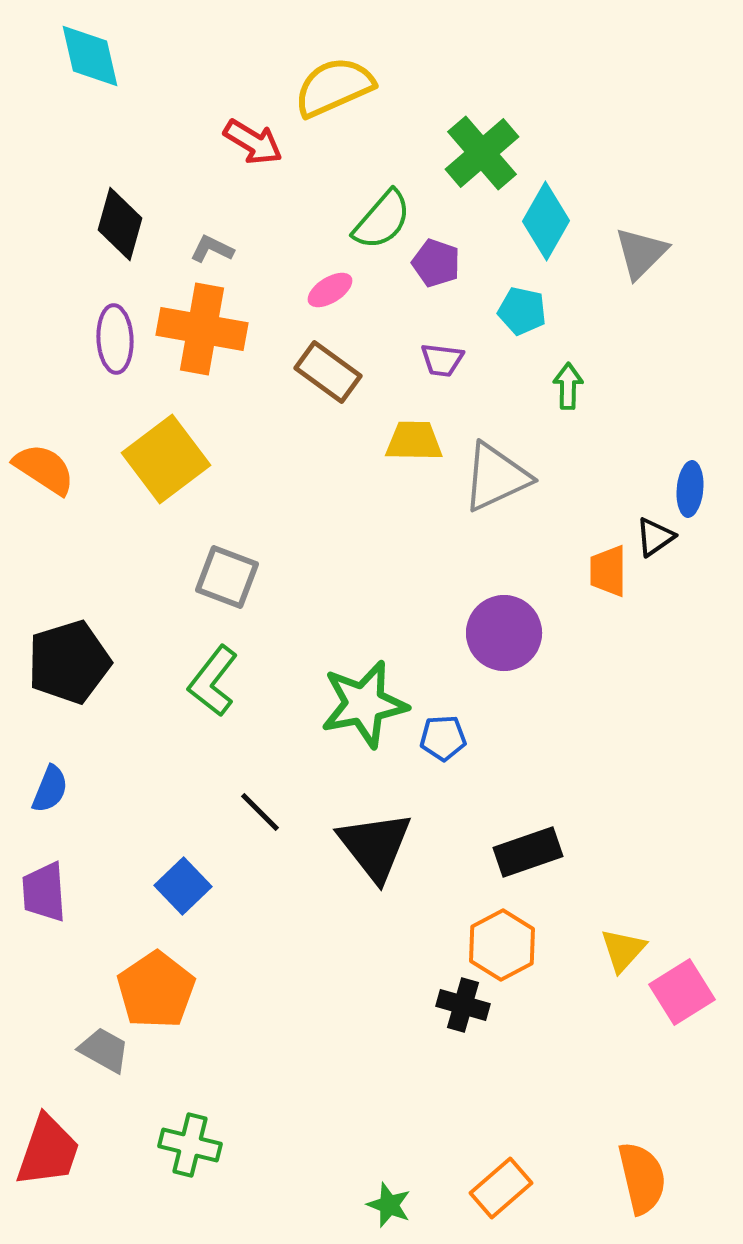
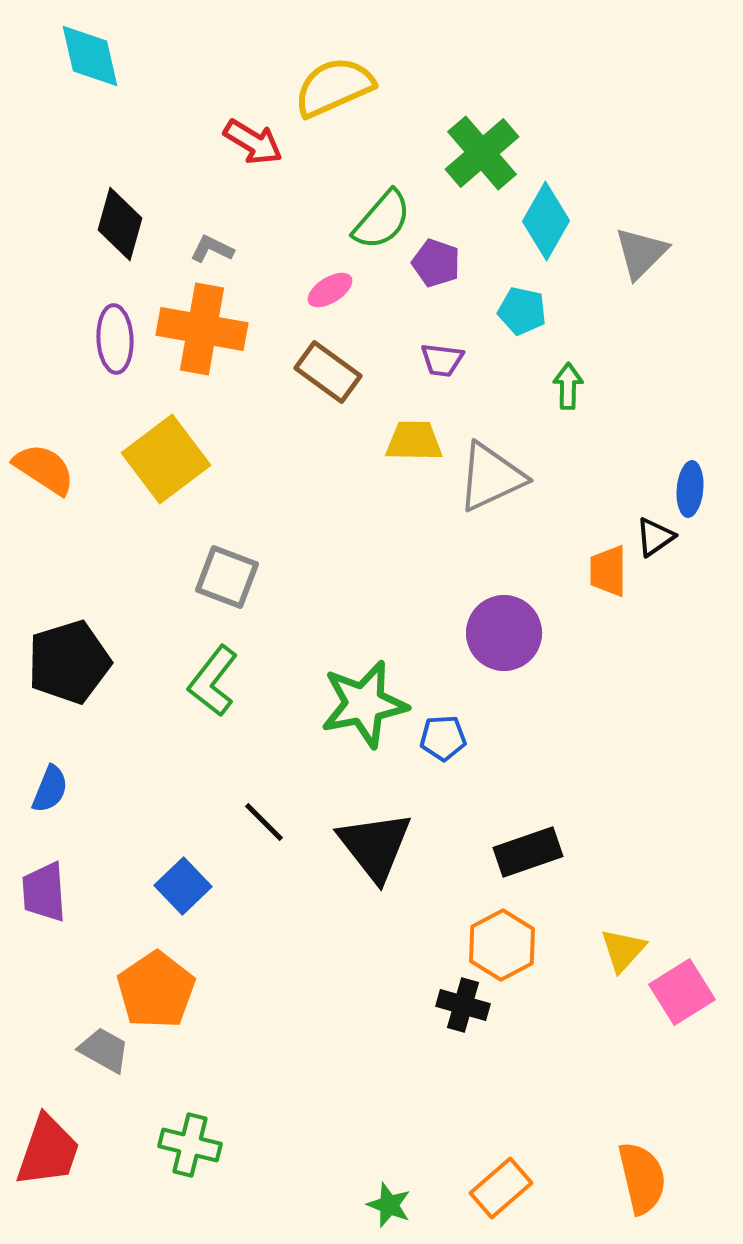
gray triangle at (496, 477): moved 5 px left
black line at (260, 812): moved 4 px right, 10 px down
